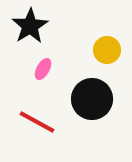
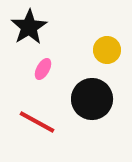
black star: moved 1 px left, 1 px down
